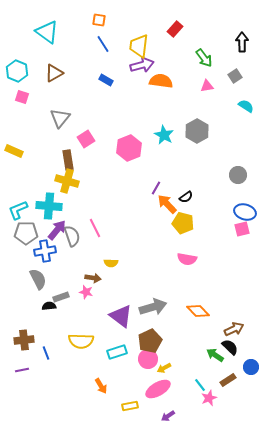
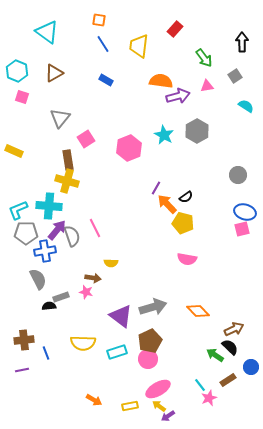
purple arrow at (142, 65): moved 36 px right, 31 px down
yellow semicircle at (81, 341): moved 2 px right, 2 px down
yellow arrow at (164, 368): moved 5 px left, 38 px down; rotated 64 degrees clockwise
orange arrow at (101, 386): moved 7 px left, 14 px down; rotated 28 degrees counterclockwise
